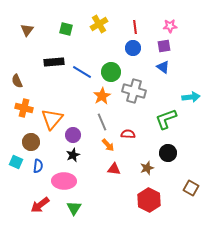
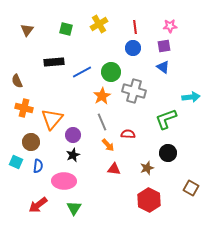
blue line: rotated 60 degrees counterclockwise
red arrow: moved 2 px left
